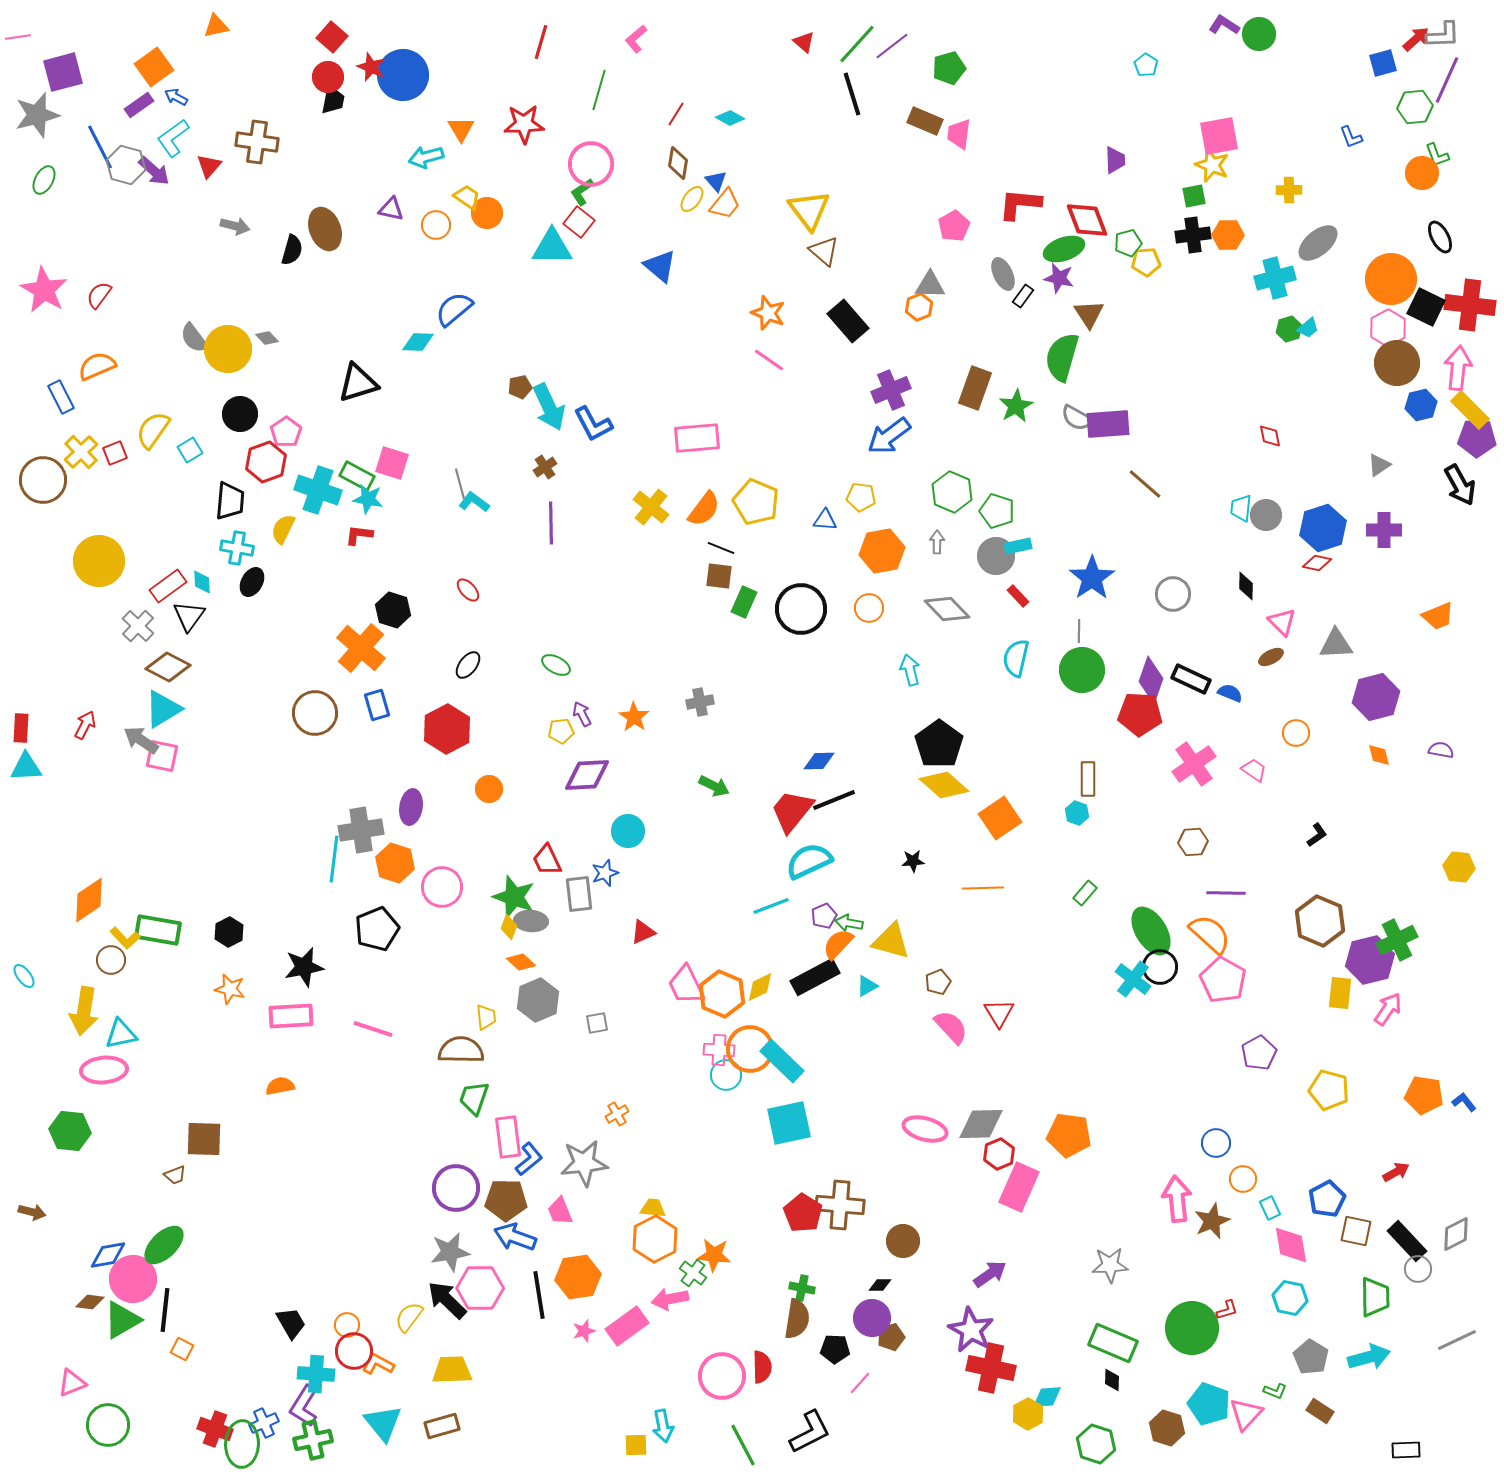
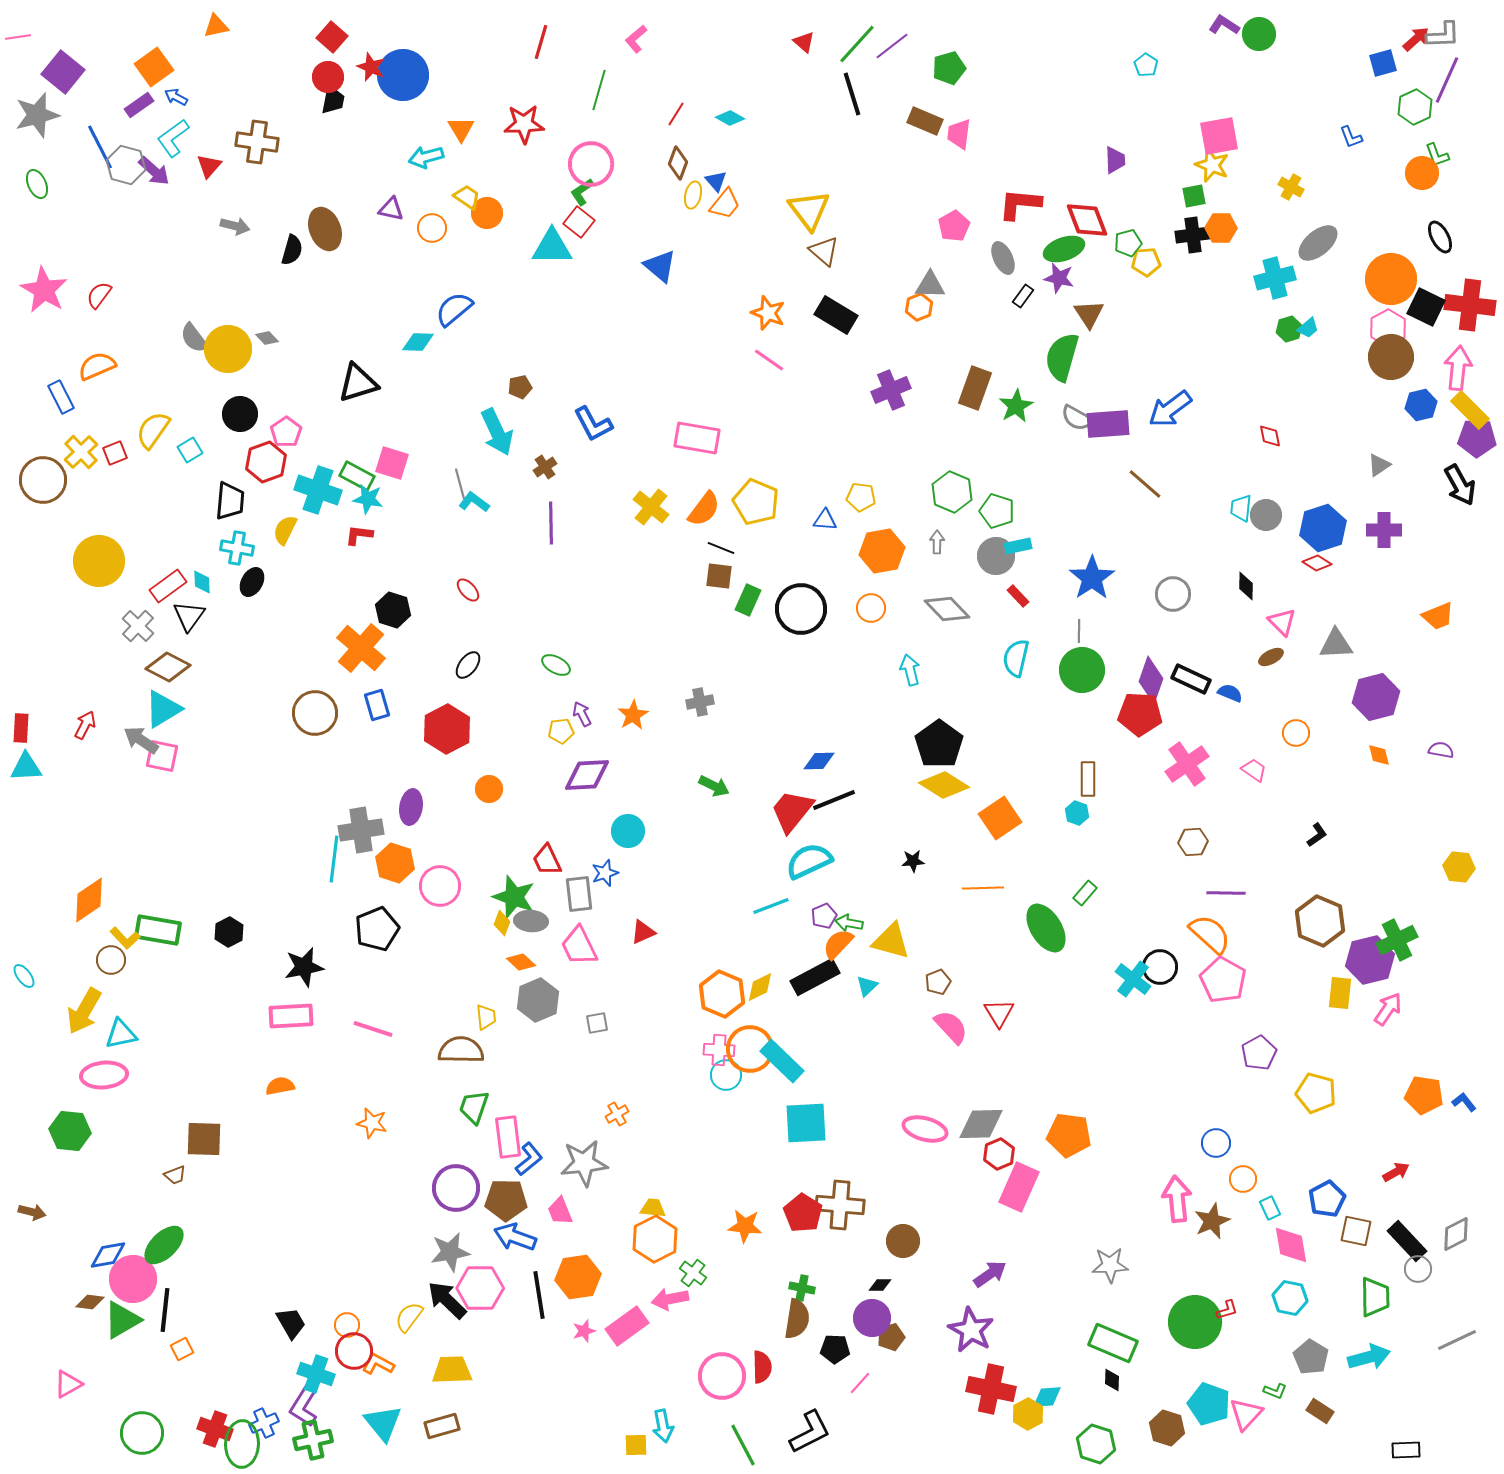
purple square at (63, 72): rotated 36 degrees counterclockwise
green hexagon at (1415, 107): rotated 20 degrees counterclockwise
brown diamond at (678, 163): rotated 12 degrees clockwise
green ellipse at (44, 180): moved 7 px left, 4 px down; rotated 52 degrees counterclockwise
yellow cross at (1289, 190): moved 2 px right, 3 px up; rotated 30 degrees clockwise
yellow ellipse at (692, 199): moved 1 px right, 4 px up; rotated 24 degrees counterclockwise
orange circle at (436, 225): moved 4 px left, 3 px down
orange hexagon at (1228, 235): moved 7 px left, 7 px up
gray ellipse at (1003, 274): moved 16 px up
black rectangle at (848, 321): moved 12 px left, 6 px up; rotated 18 degrees counterclockwise
brown circle at (1397, 363): moved 6 px left, 6 px up
cyan arrow at (549, 407): moved 52 px left, 25 px down
blue arrow at (889, 436): moved 281 px right, 27 px up
pink rectangle at (697, 438): rotated 15 degrees clockwise
yellow semicircle at (283, 529): moved 2 px right, 1 px down
red diamond at (1317, 563): rotated 20 degrees clockwise
green rectangle at (744, 602): moved 4 px right, 2 px up
orange circle at (869, 608): moved 2 px right
orange star at (634, 717): moved 1 px left, 2 px up; rotated 8 degrees clockwise
pink cross at (1194, 764): moved 7 px left
yellow diamond at (944, 785): rotated 9 degrees counterclockwise
pink circle at (442, 887): moved 2 px left, 1 px up
yellow diamond at (509, 927): moved 7 px left, 4 px up
green ellipse at (1151, 931): moved 105 px left, 3 px up
pink trapezoid at (686, 985): moved 107 px left, 39 px up
cyan triangle at (867, 986): rotated 15 degrees counterclockwise
orange star at (230, 989): moved 142 px right, 134 px down
yellow arrow at (84, 1011): rotated 21 degrees clockwise
pink ellipse at (104, 1070): moved 5 px down
yellow pentagon at (1329, 1090): moved 13 px left, 3 px down
green trapezoid at (474, 1098): moved 9 px down
cyan square at (789, 1123): moved 17 px right; rotated 9 degrees clockwise
orange star at (714, 1255): moved 31 px right, 29 px up
green circle at (1192, 1328): moved 3 px right, 6 px up
orange square at (182, 1349): rotated 35 degrees clockwise
red cross at (991, 1368): moved 21 px down
cyan cross at (316, 1374): rotated 15 degrees clockwise
pink triangle at (72, 1383): moved 4 px left, 1 px down; rotated 8 degrees counterclockwise
green circle at (108, 1425): moved 34 px right, 8 px down
